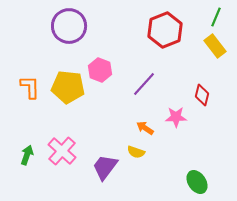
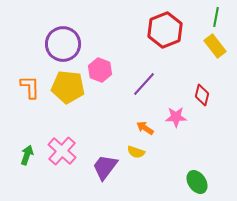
green line: rotated 12 degrees counterclockwise
purple circle: moved 6 px left, 18 px down
